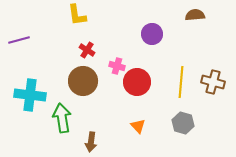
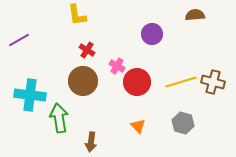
purple line: rotated 15 degrees counterclockwise
pink cross: rotated 14 degrees clockwise
yellow line: rotated 68 degrees clockwise
green arrow: moved 3 px left
